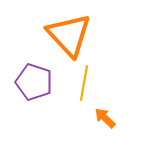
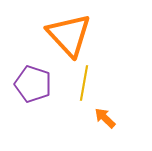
purple pentagon: moved 1 px left, 2 px down
